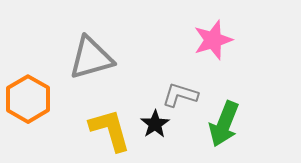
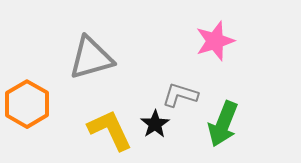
pink star: moved 2 px right, 1 px down
orange hexagon: moved 1 px left, 5 px down
green arrow: moved 1 px left
yellow L-shape: rotated 9 degrees counterclockwise
